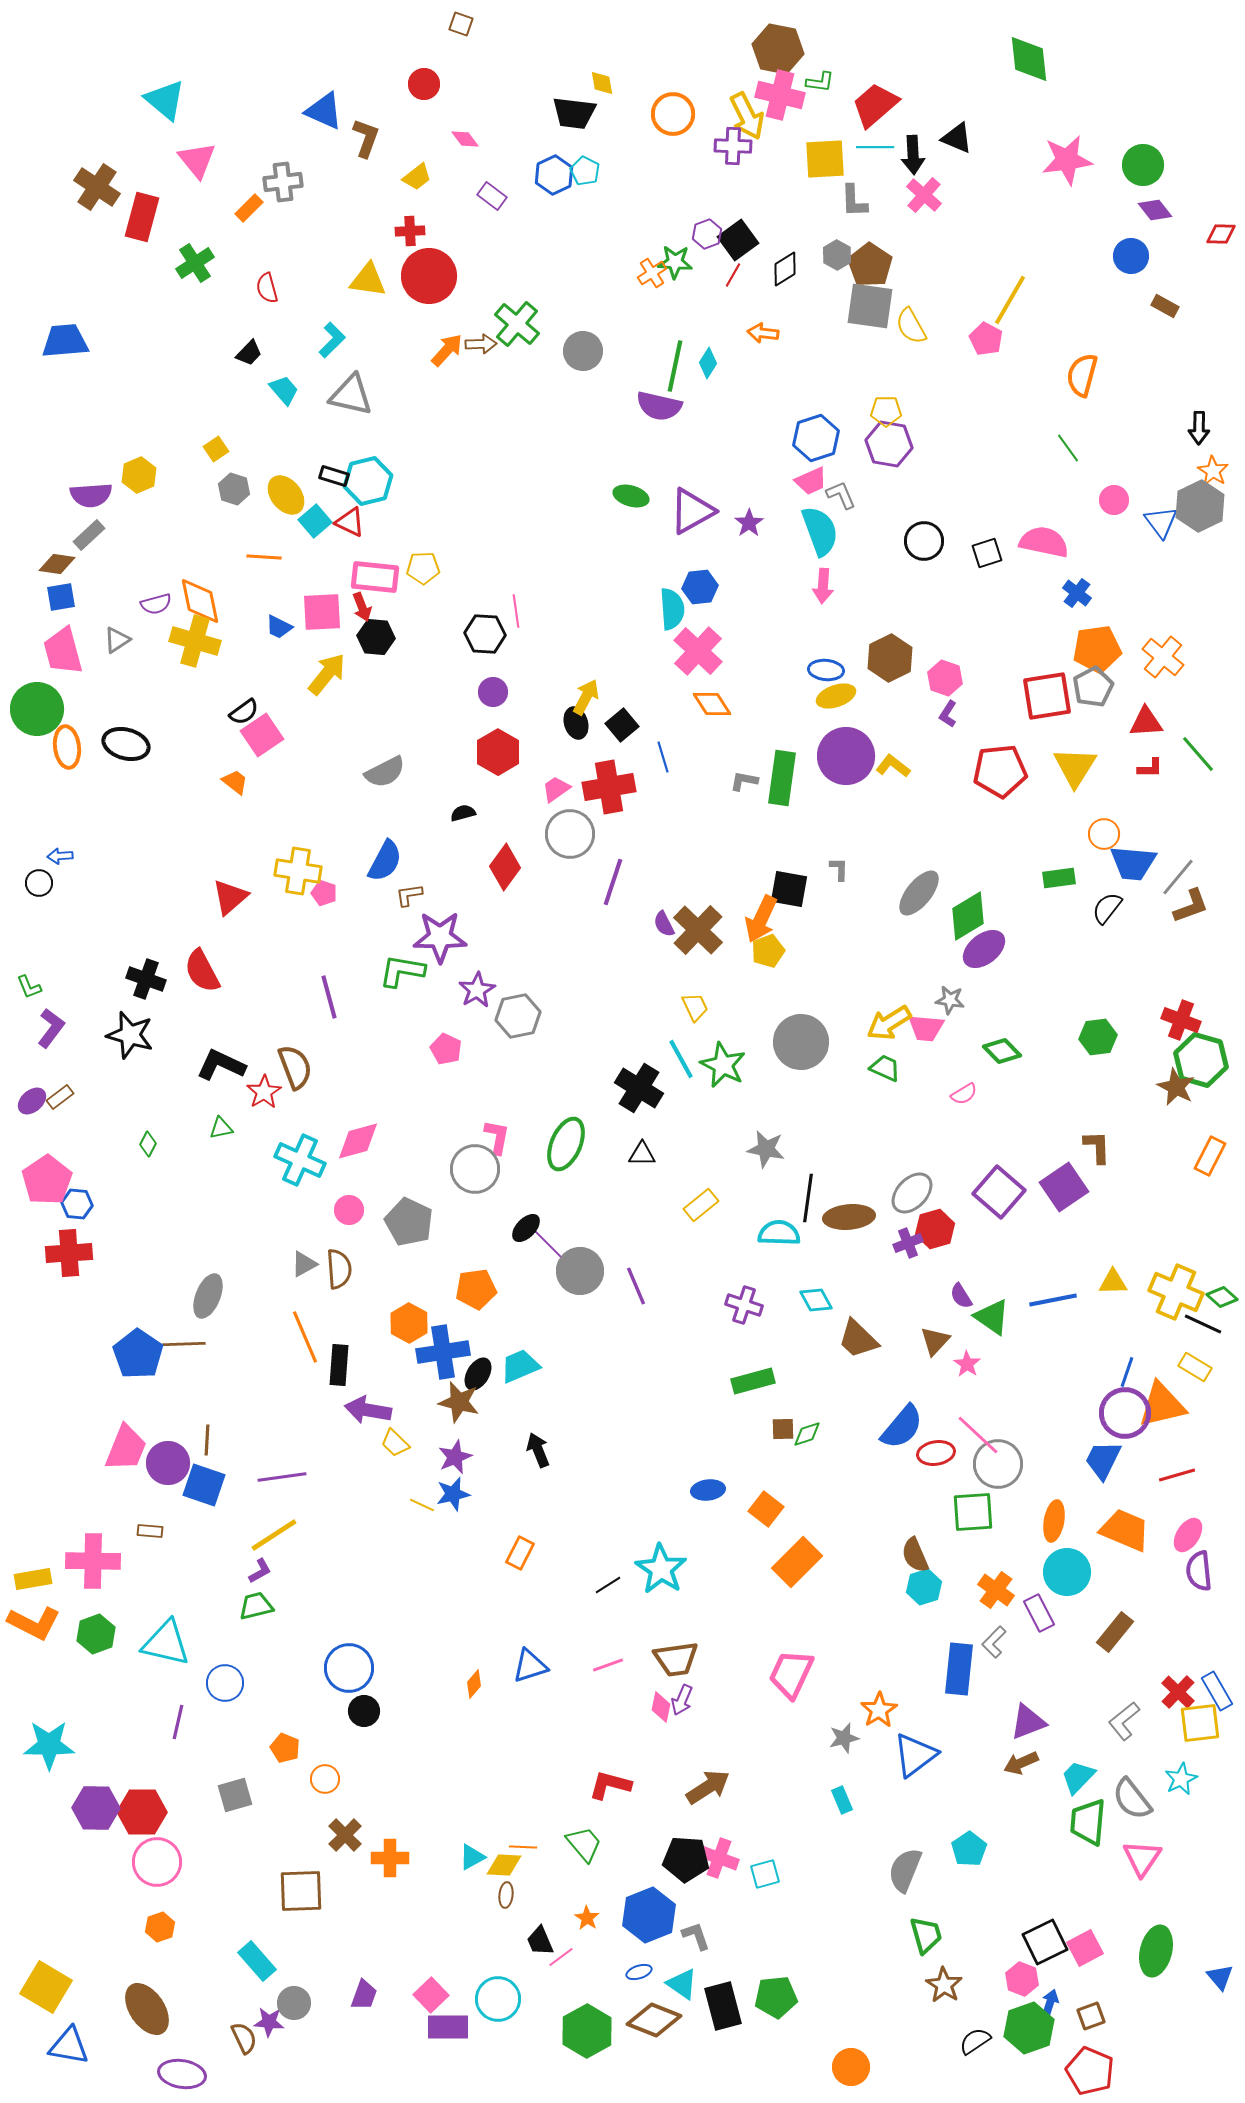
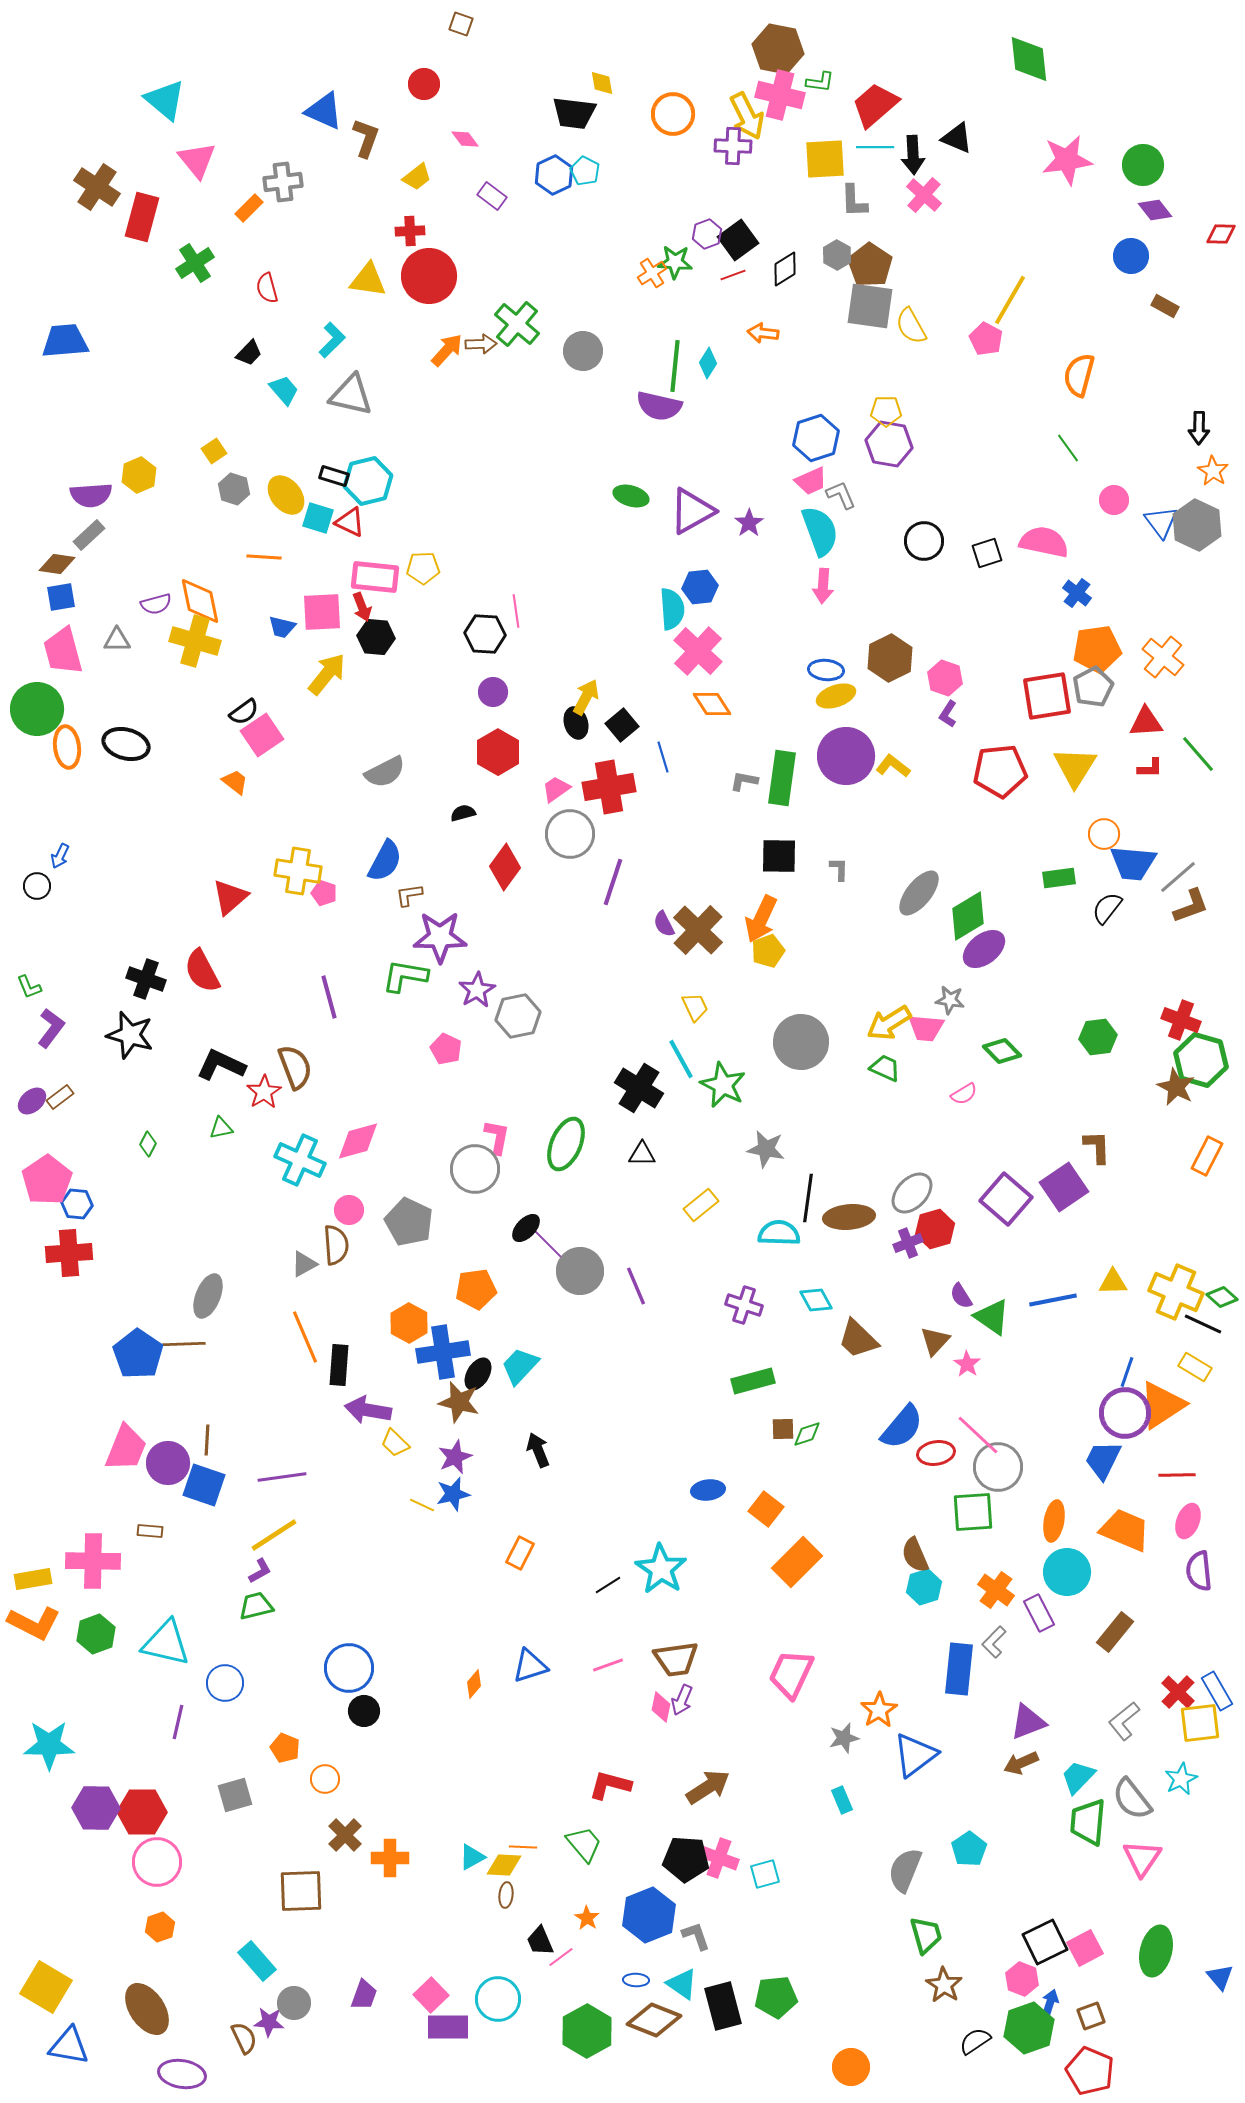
red line at (733, 275): rotated 40 degrees clockwise
green line at (675, 366): rotated 6 degrees counterclockwise
orange semicircle at (1082, 375): moved 3 px left
yellow square at (216, 449): moved 2 px left, 2 px down
gray hexagon at (1200, 506): moved 3 px left, 19 px down; rotated 9 degrees counterclockwise
cyan square at (315, 521): moved 3 px right, 3 px up; rotated 32 degrees counterclockwise
blue trapezoid at (279, 627): moved 3 px right; rotated 12 degrees counterclockwise
gray triangle at (117, 640): rotated 32 degrees clockwise
blue arrow at (60, 856): rotated 60 degrees counterclockwise
gray line at (1178, 877): rotated 9 degrees clockwise
black circle at (39, 883): moved 2 px left, 3 px down
black square at (789, 889): moved 10 px left, 33 px up; rotated 9 degrees counterclockwise
green L-shape at (402, 971): moved 3 px right, 5 px down
green star at (723, 1065): moved 20 px down
orange rectangle at (1210, 1156): moved 3 px left
purple square at (999, 1192): moved 7 px right, 7 px down
brown semicircle at (339, 1269): moved 3 px left, 24 px up
cyan trapezoid at (520, 1366): rotated 24 degrees counterclockwise
orange triangle at (1162, 1405): rotated 20 degrees counterclockwise
gray circle at (998, 1464): moved 3 px down
red line at (1177, 1475): rotated 15 degrees clockwise
pink ellipse at (1188, 1535): moved 14 px up; rotated 12 degrees counterclockwise
blue ellipse at (639, 1972): moved 3 px left, 8 px down; rotated 20 degrees clockwise
